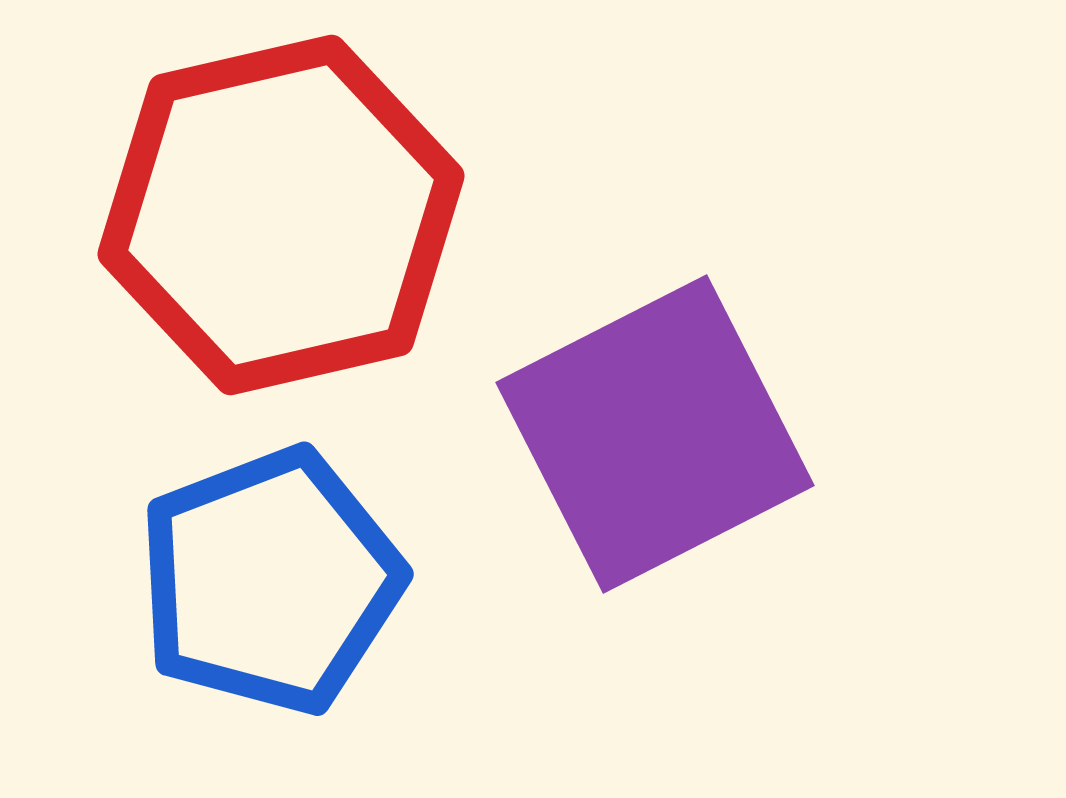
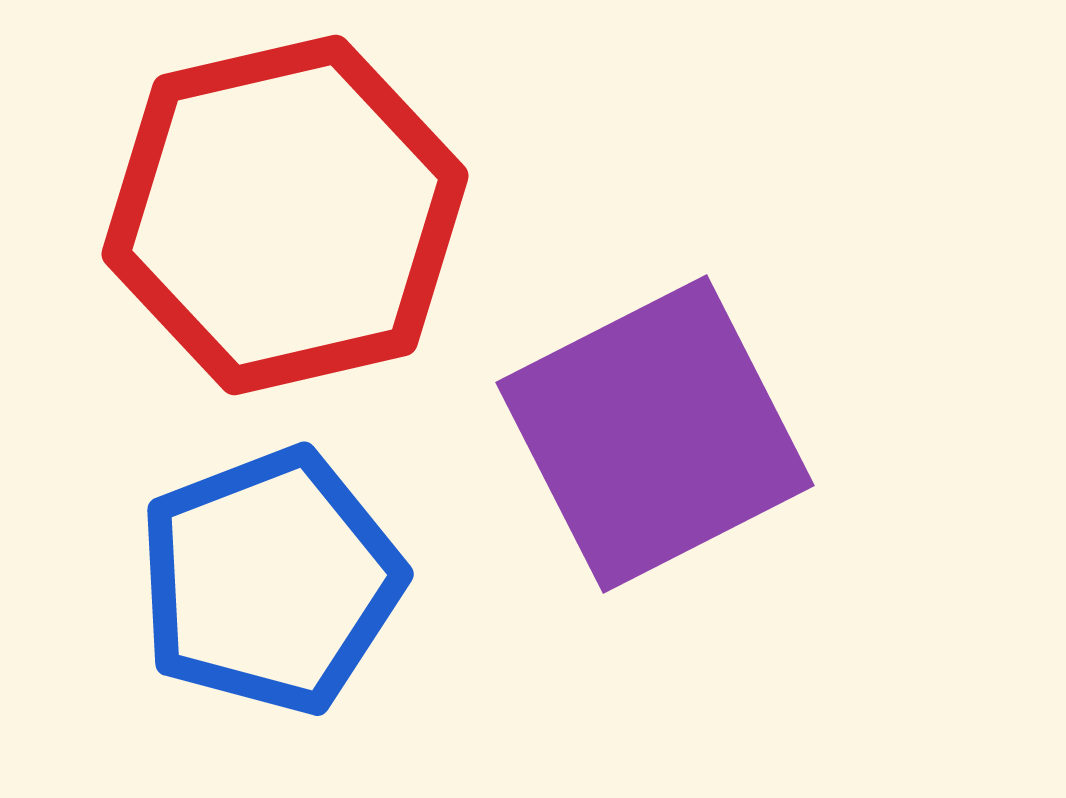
red hexagon: moved 4 px right
